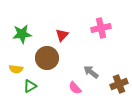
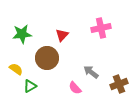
yellow semicircle: rotated 152 degrees counterclockwise
